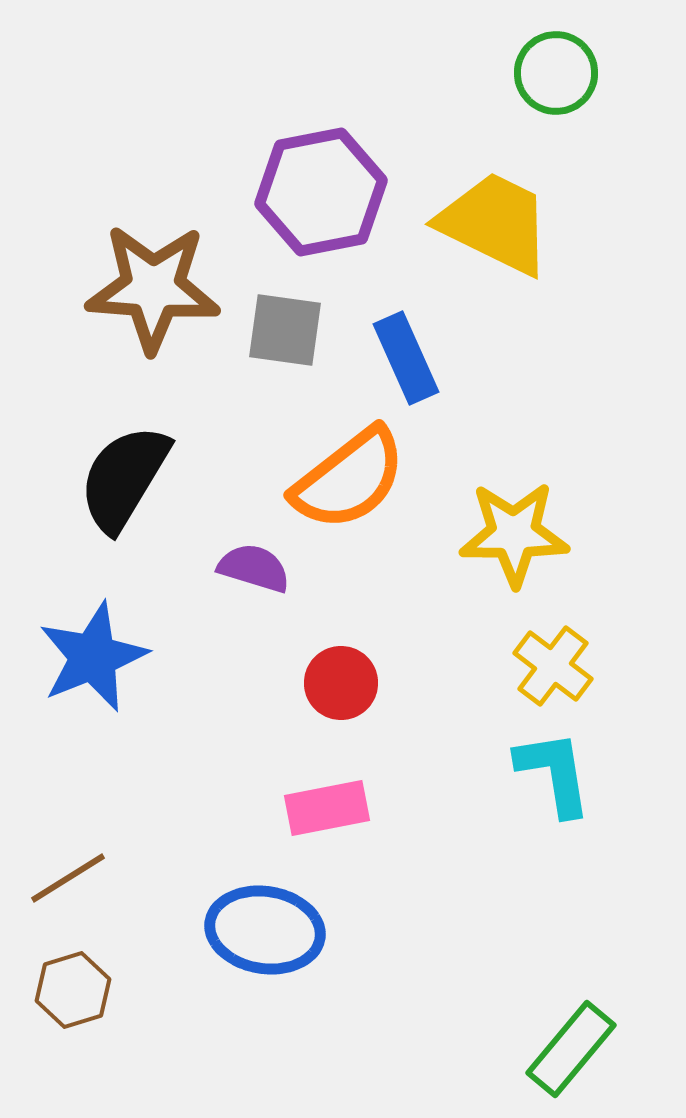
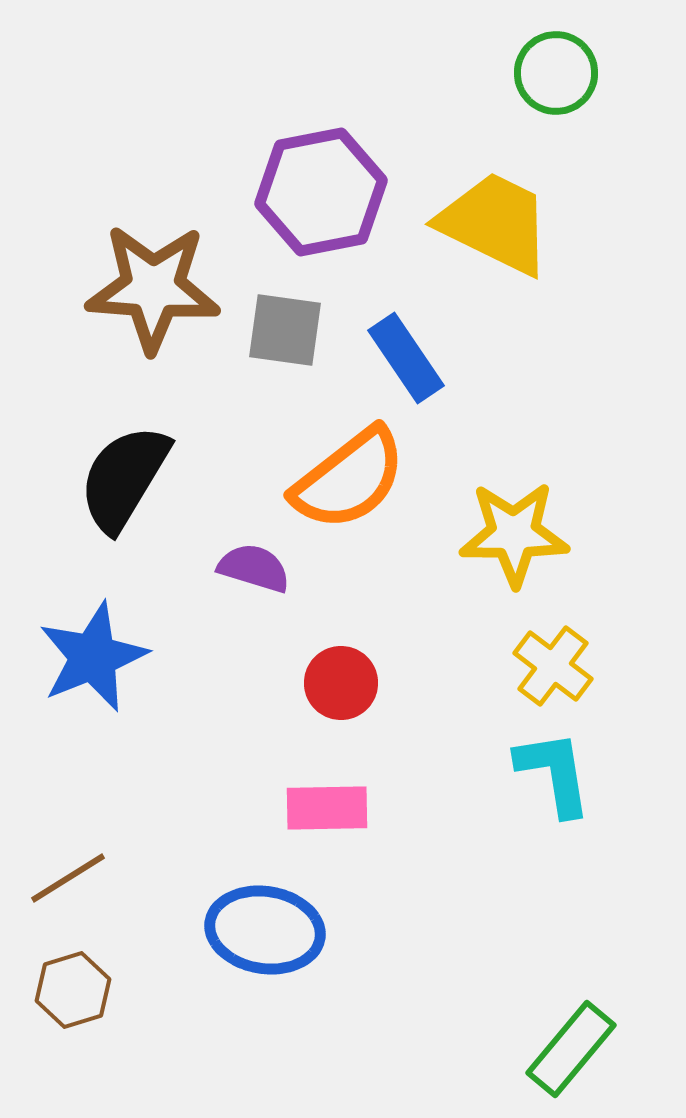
blue rectangle: rotated 10 degrees counterclockwise
pink rectangle: rotated 10 degrees clockwise
